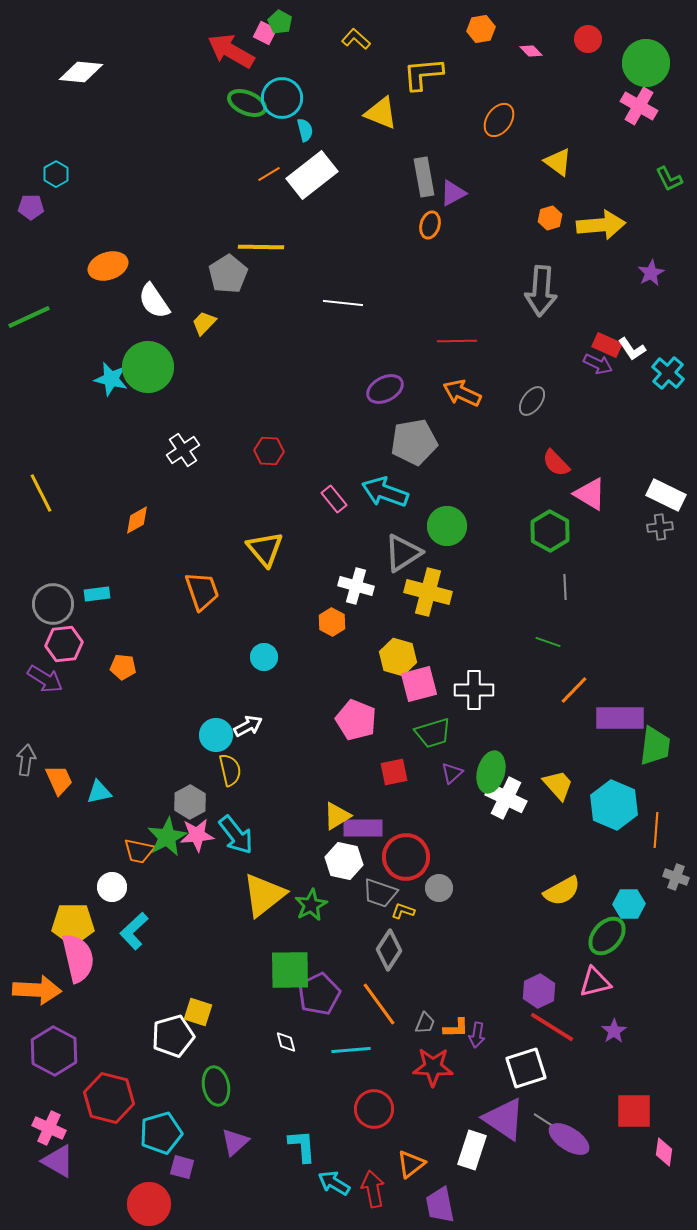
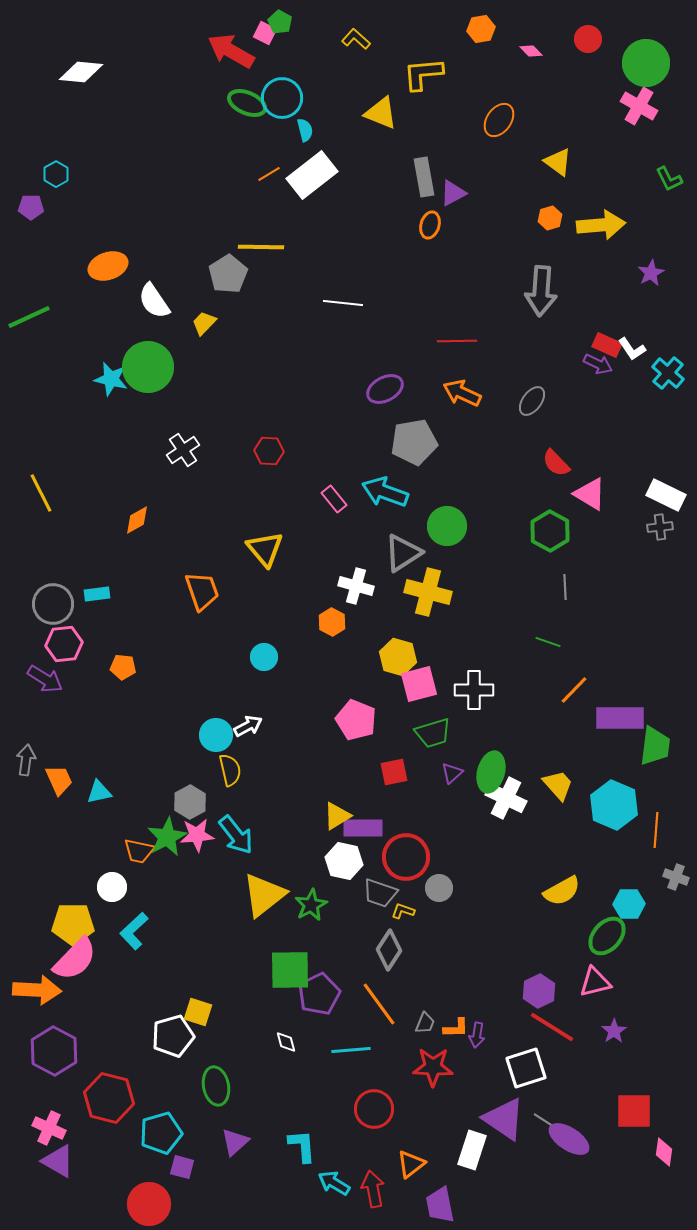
pink semicircle at (78, 958): moved 3 px left, 1 px down; rotated 57 degrees clockwise
